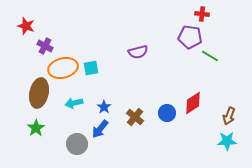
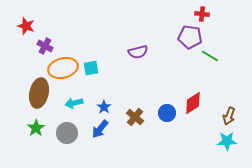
gray circle: moved 10 px left, 11 px up
